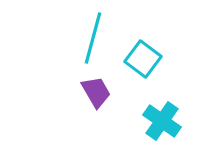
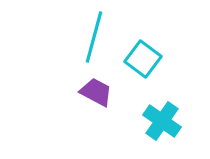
cyan line: moved 1 px right, 1 px up
purple trapezoid: rotated 32 degrees counterclockwise
